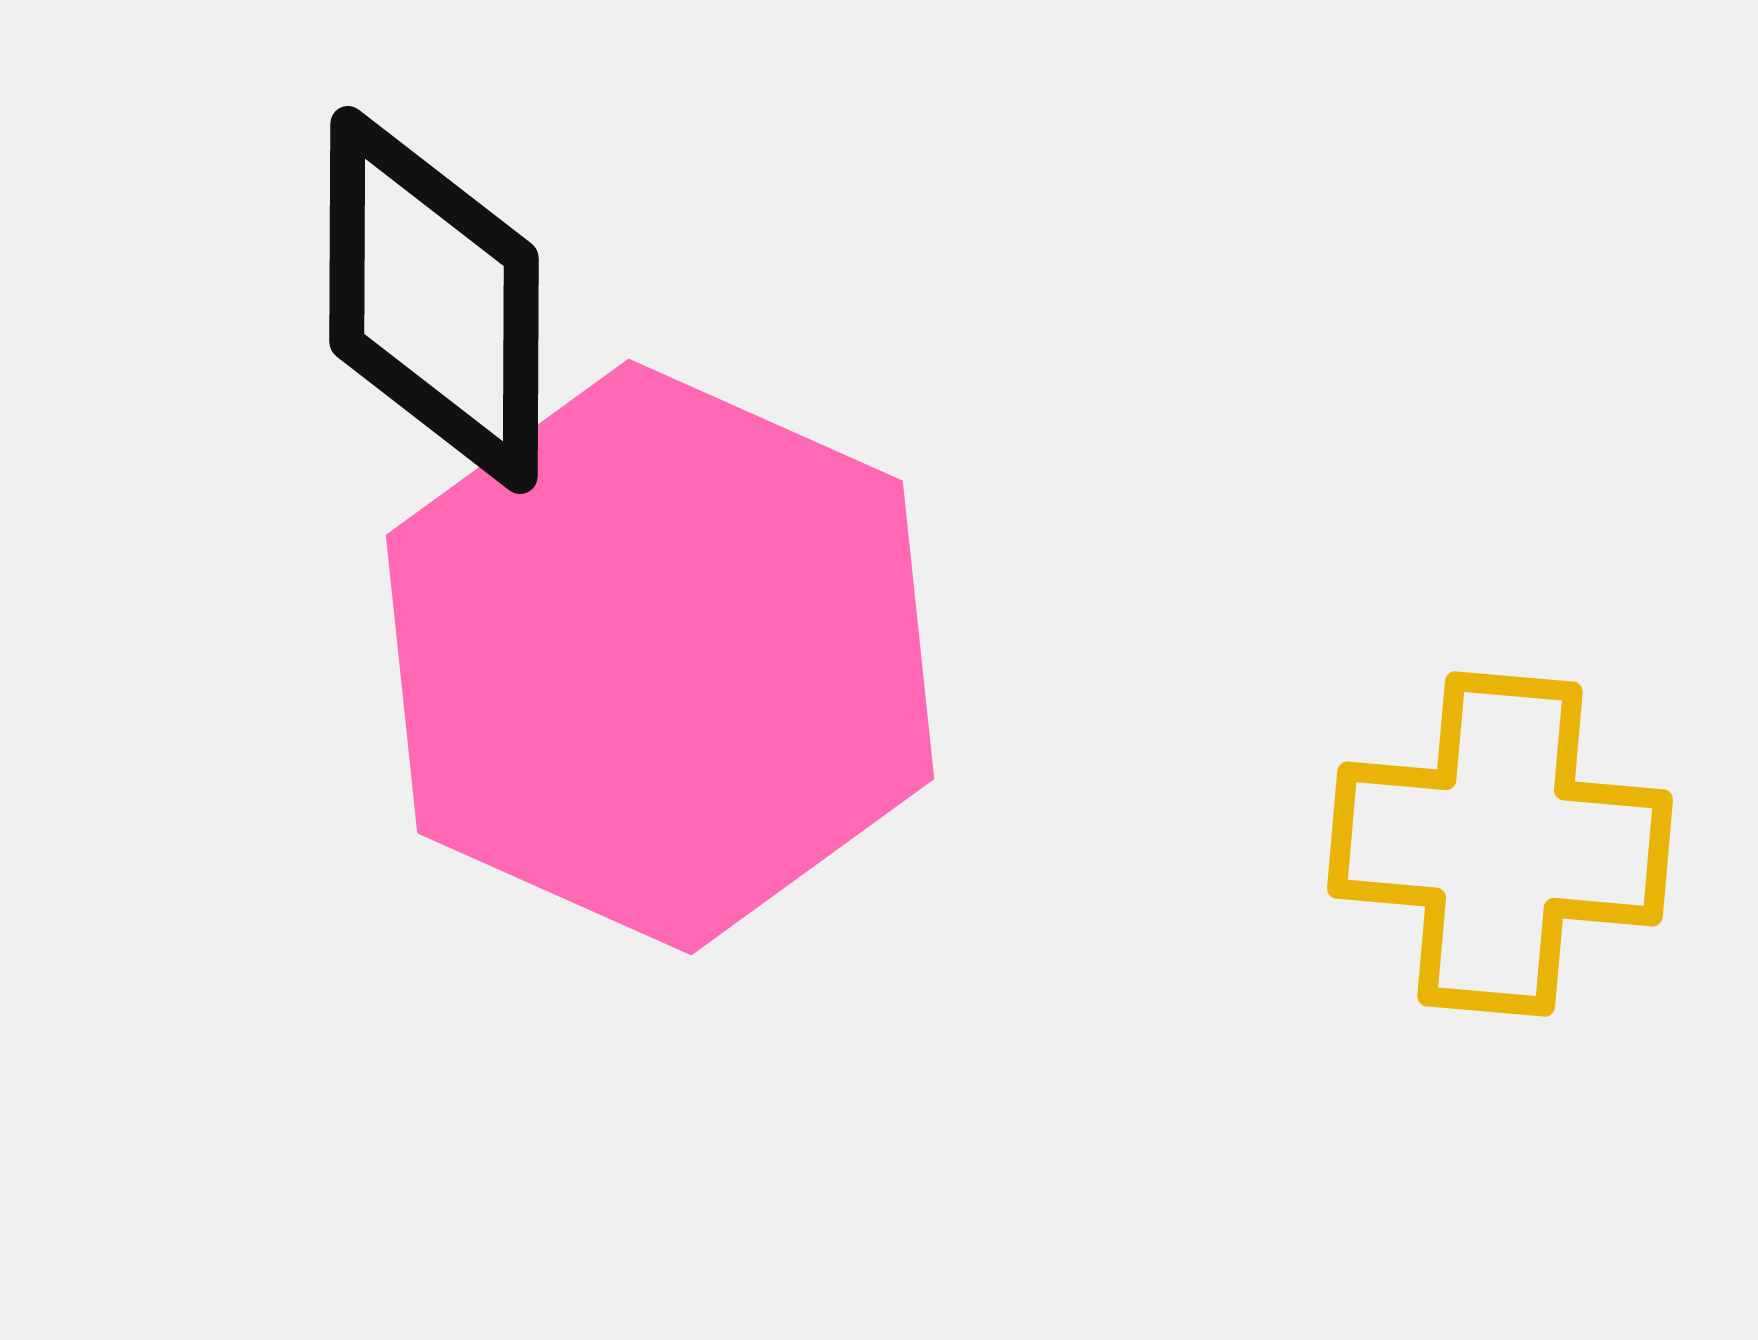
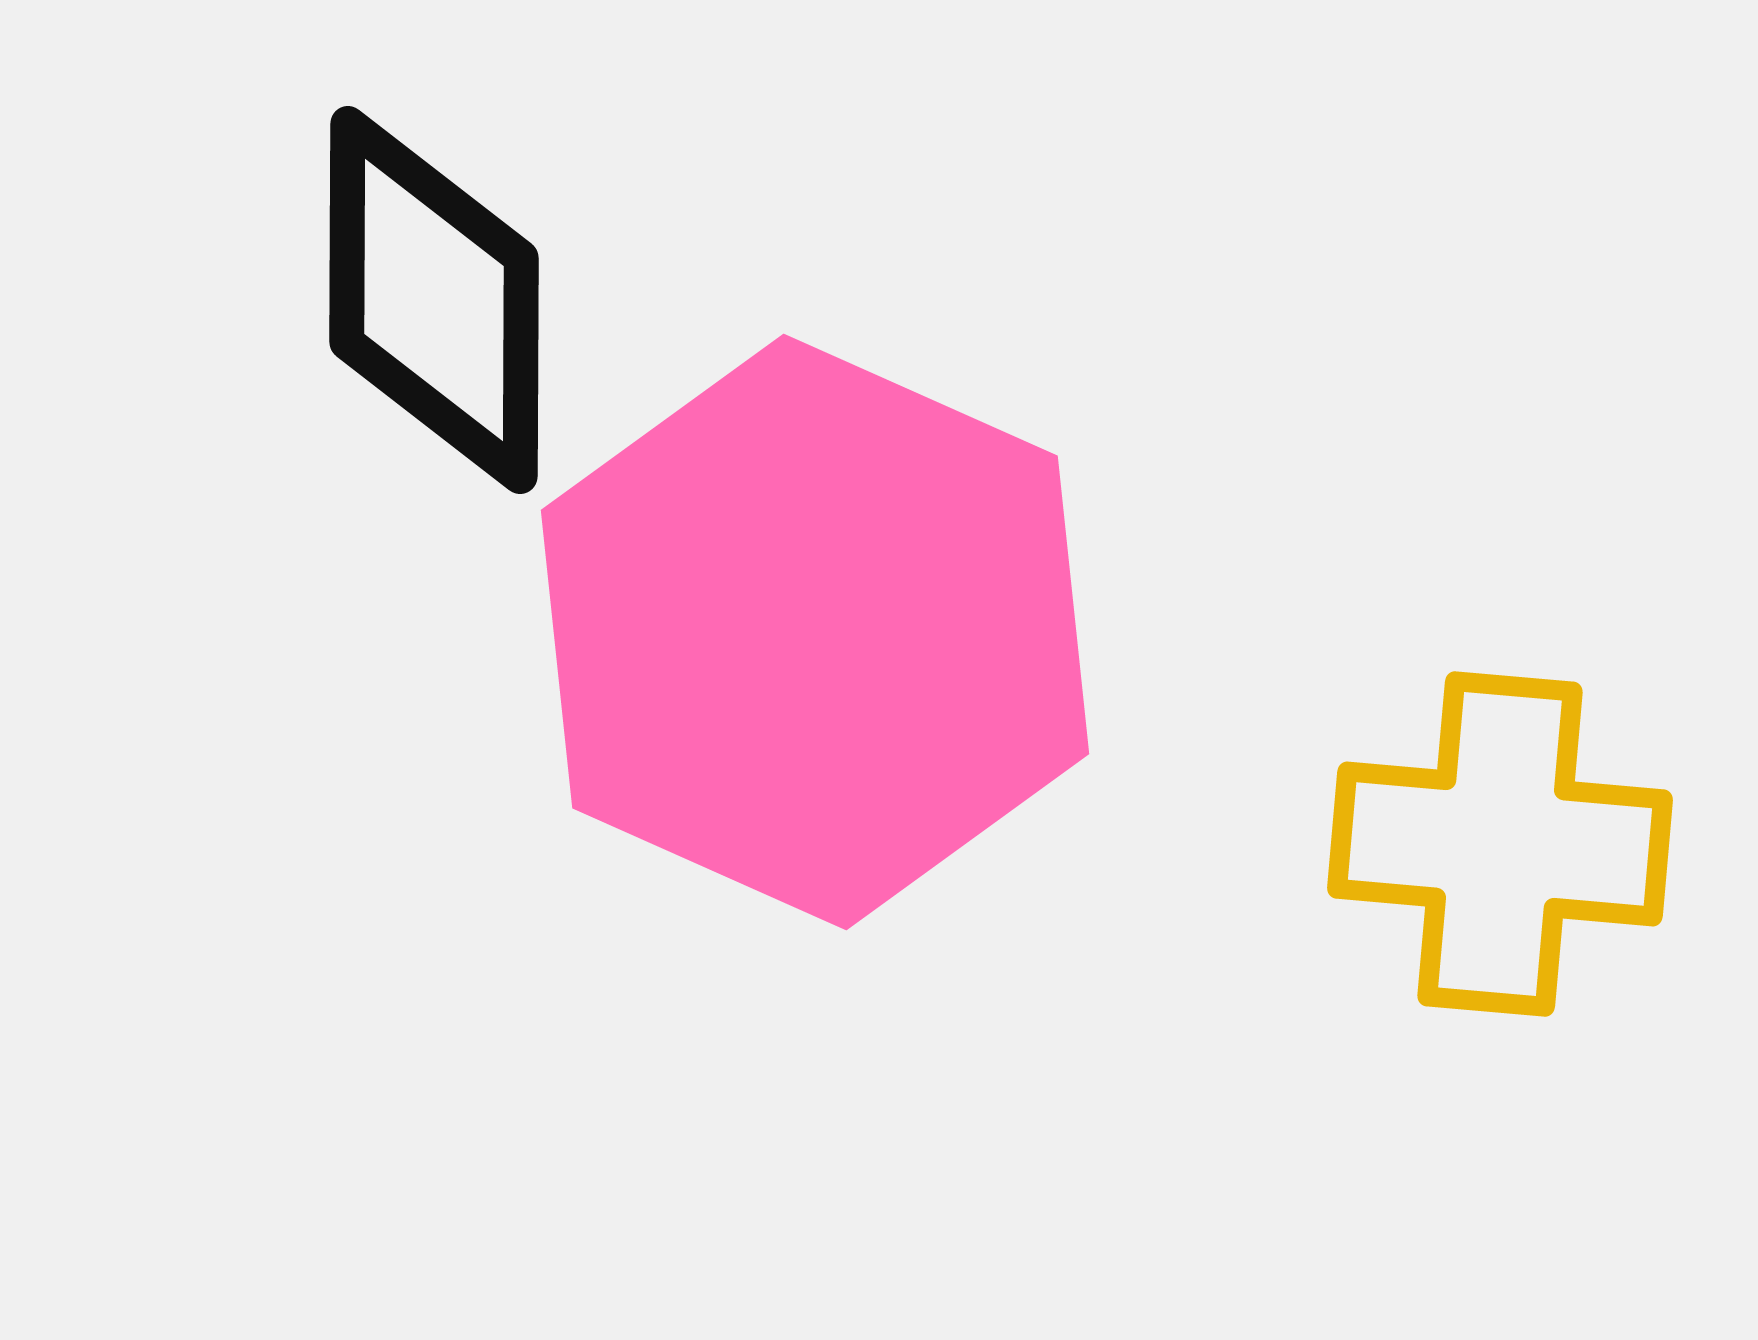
pink hexagon: moved 155 px right, 25 px up
